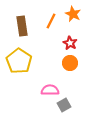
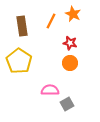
red star: rotated 16 degrees counterclockwise
gray square: moved 3 px right, 1 px up
